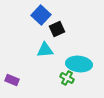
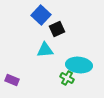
cyan ellipse: moved 1 px down
